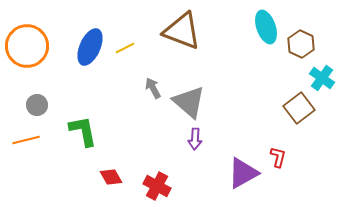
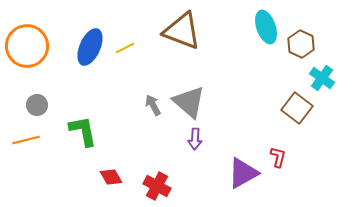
gray arrow: moved 17 px down
brown square: moved 2 px left; rotated 16 degrees counterclockwise
